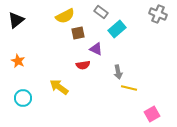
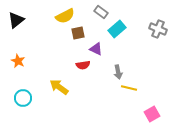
gray cross: moved 15 px down
